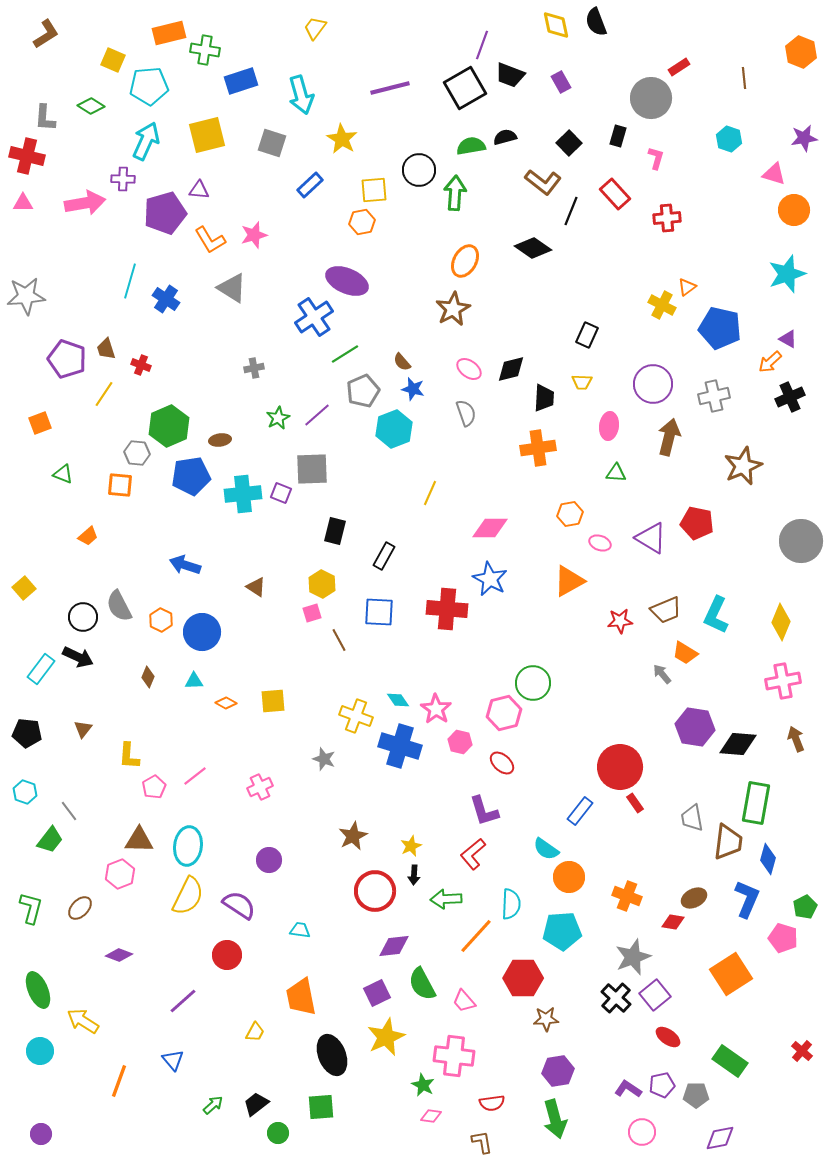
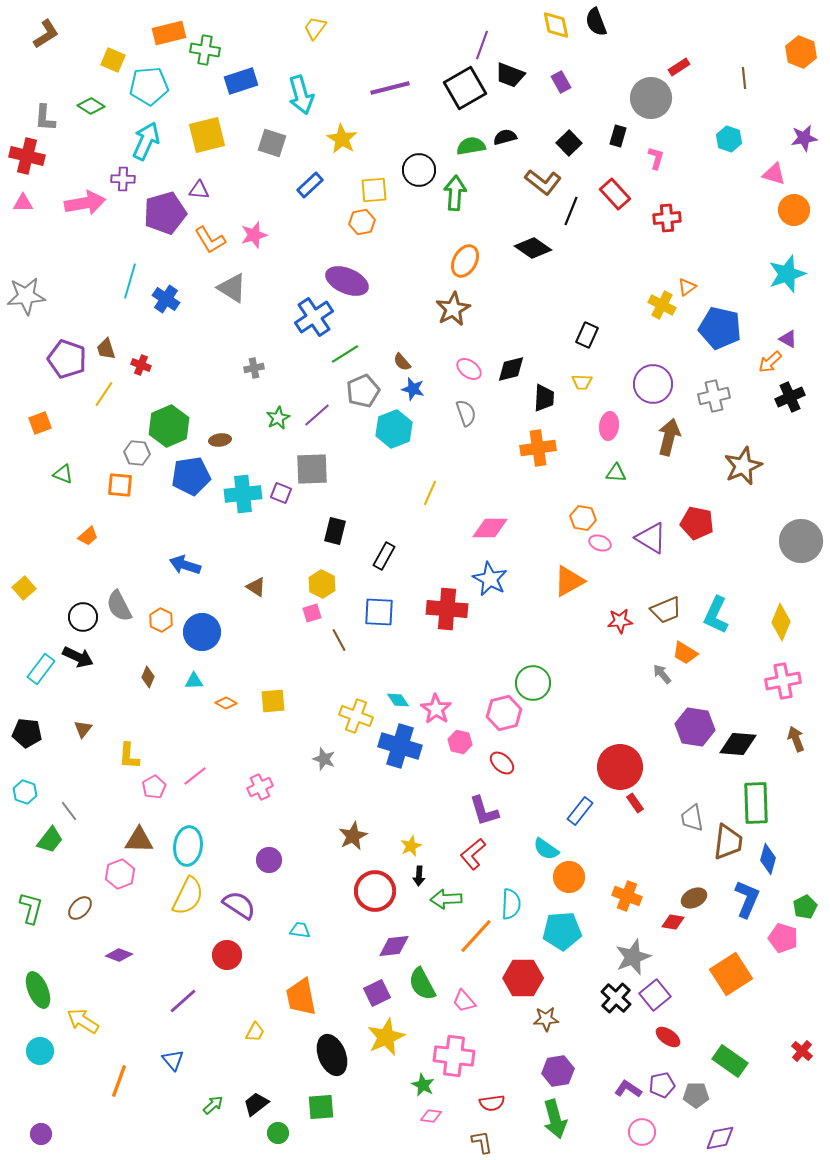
orange hexagon at (570, 514): moved 13 px right, 4 px down; rotated 20 degrees clockwise
green rectangle at (756, 803): rotated 12 degrees counterclockwise
black arrow at (414, 875): moved 5 px right, 1 px down
